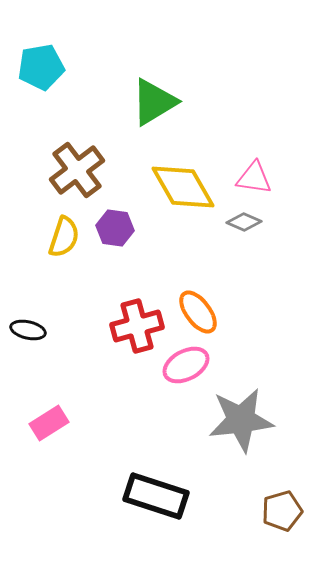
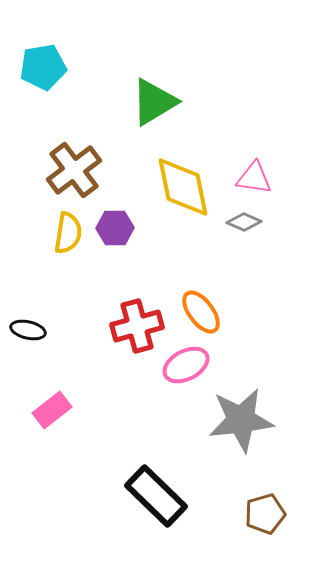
cyan pentagon: moved 2 px right
brown cross: moved 3 px left
yellow diamond: rotated 18 degrees clockwise
purple hexagon: rotated 9 degrees counterclockwise
yellow semicircle: moved 4 px right, 4 px up; rotated 9 degrees counterclockwise
orange ellipse: moved 3 px right
pink rectangle: moved 3 px right, 13 px up; rotated 6 degrees counterclockwise
black rectangle: rotated 26 degrees clockwise
brown pentagon: moved 17 px left, 3 px down
